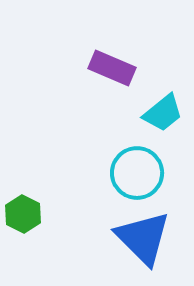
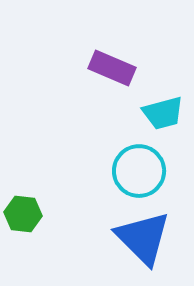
cyan trapezoid: rotated 24 degrees clockwise
cyan circle: moved 2 px right, 2 px up
green hexagon: rotated 21 degrees counterclockwise
